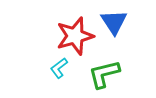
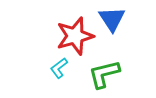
blue triangle: moved 2 px left, 3 px up
